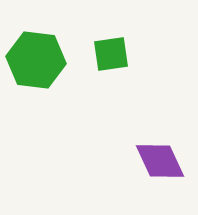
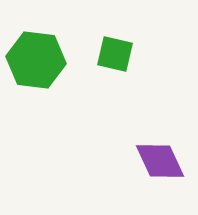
green square: moved 4 px right; rotated 21 degrees clockwise
